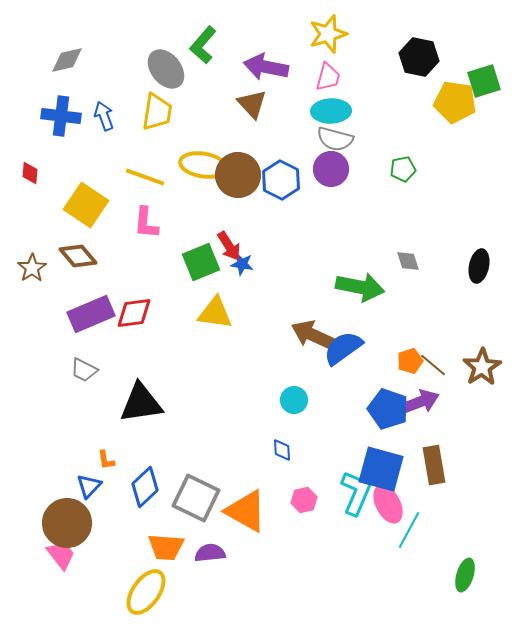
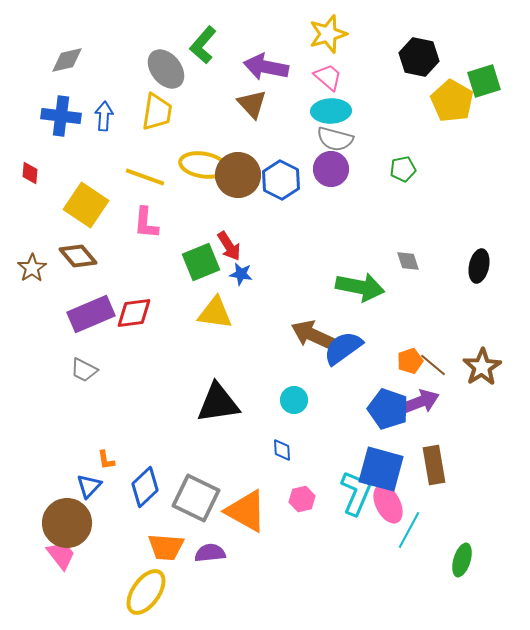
pink trapezoid at (328, 77): rotated 64 degrees counterclockwise
yellow pentagon at (455, 102): moved 3 px left, 1 px up; rotated 21 degrees clockwise
blue arrow at (104, 116): rotated 24 degrees clockwise
blue star at (242, 264): moved 1 px left, 10 px down
black triangle at (141, 403): moved 77 px right
pink hexagon at (304, 500): moved 2 px left, 1 px up
green ellipse at (465, 575): moved 3 px left, 15 px up
